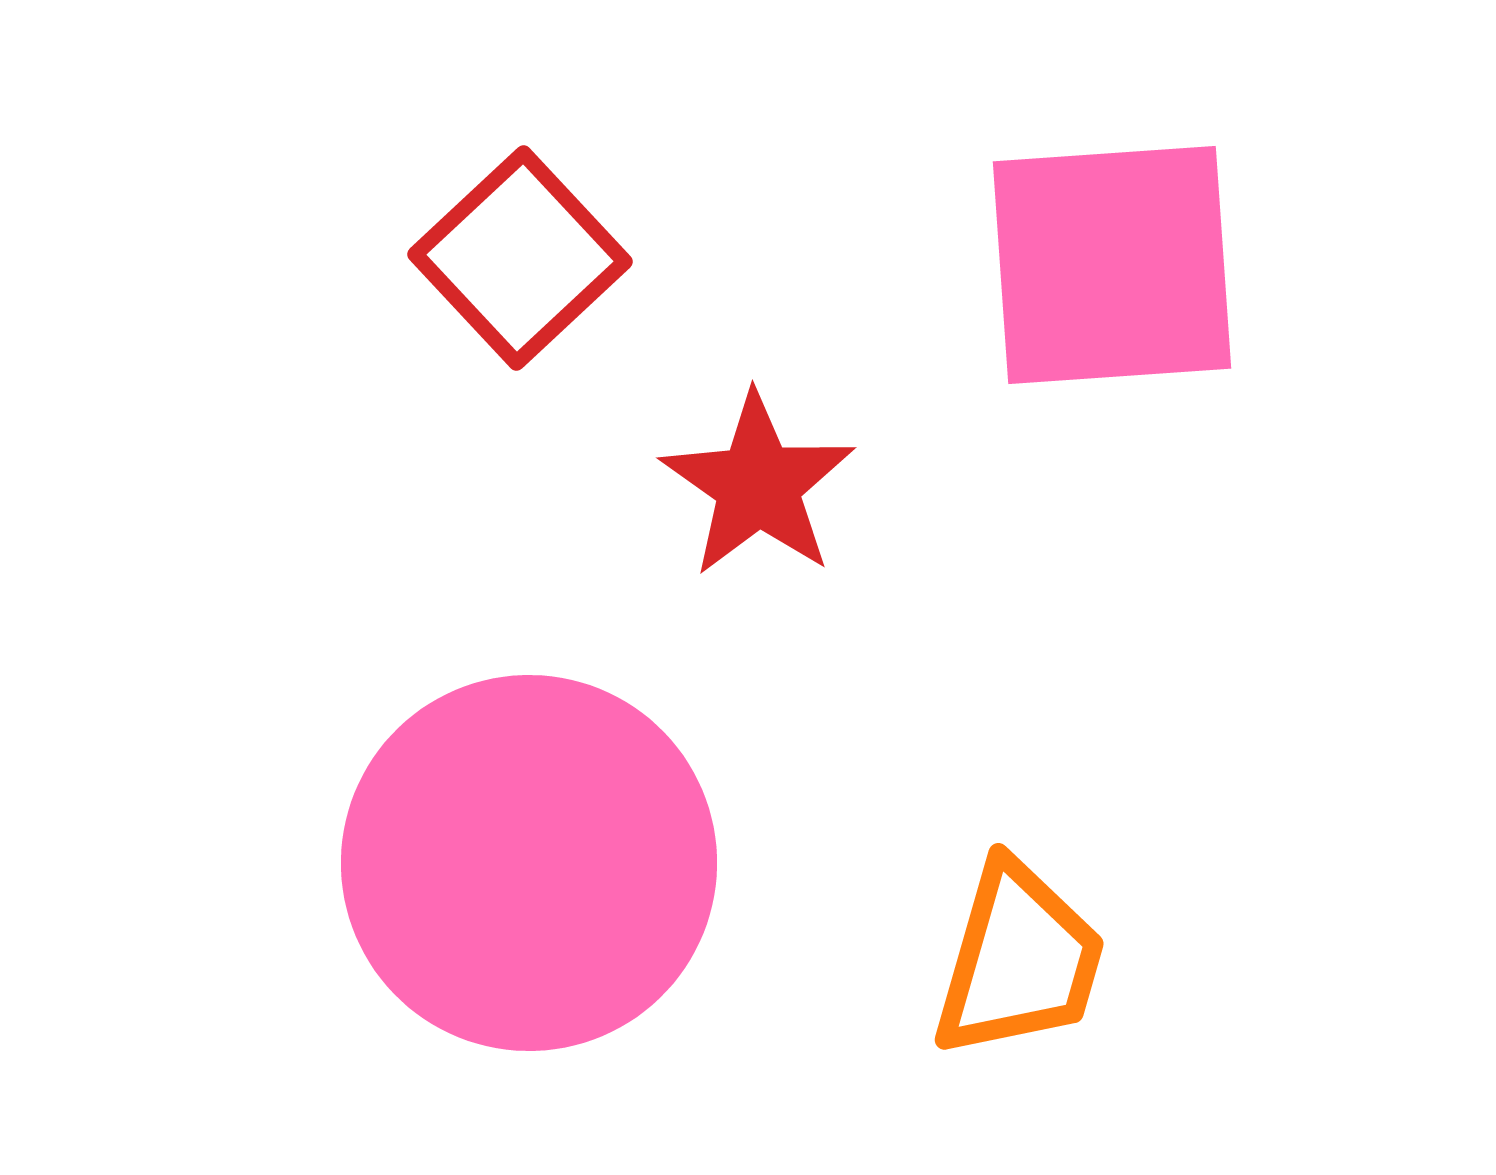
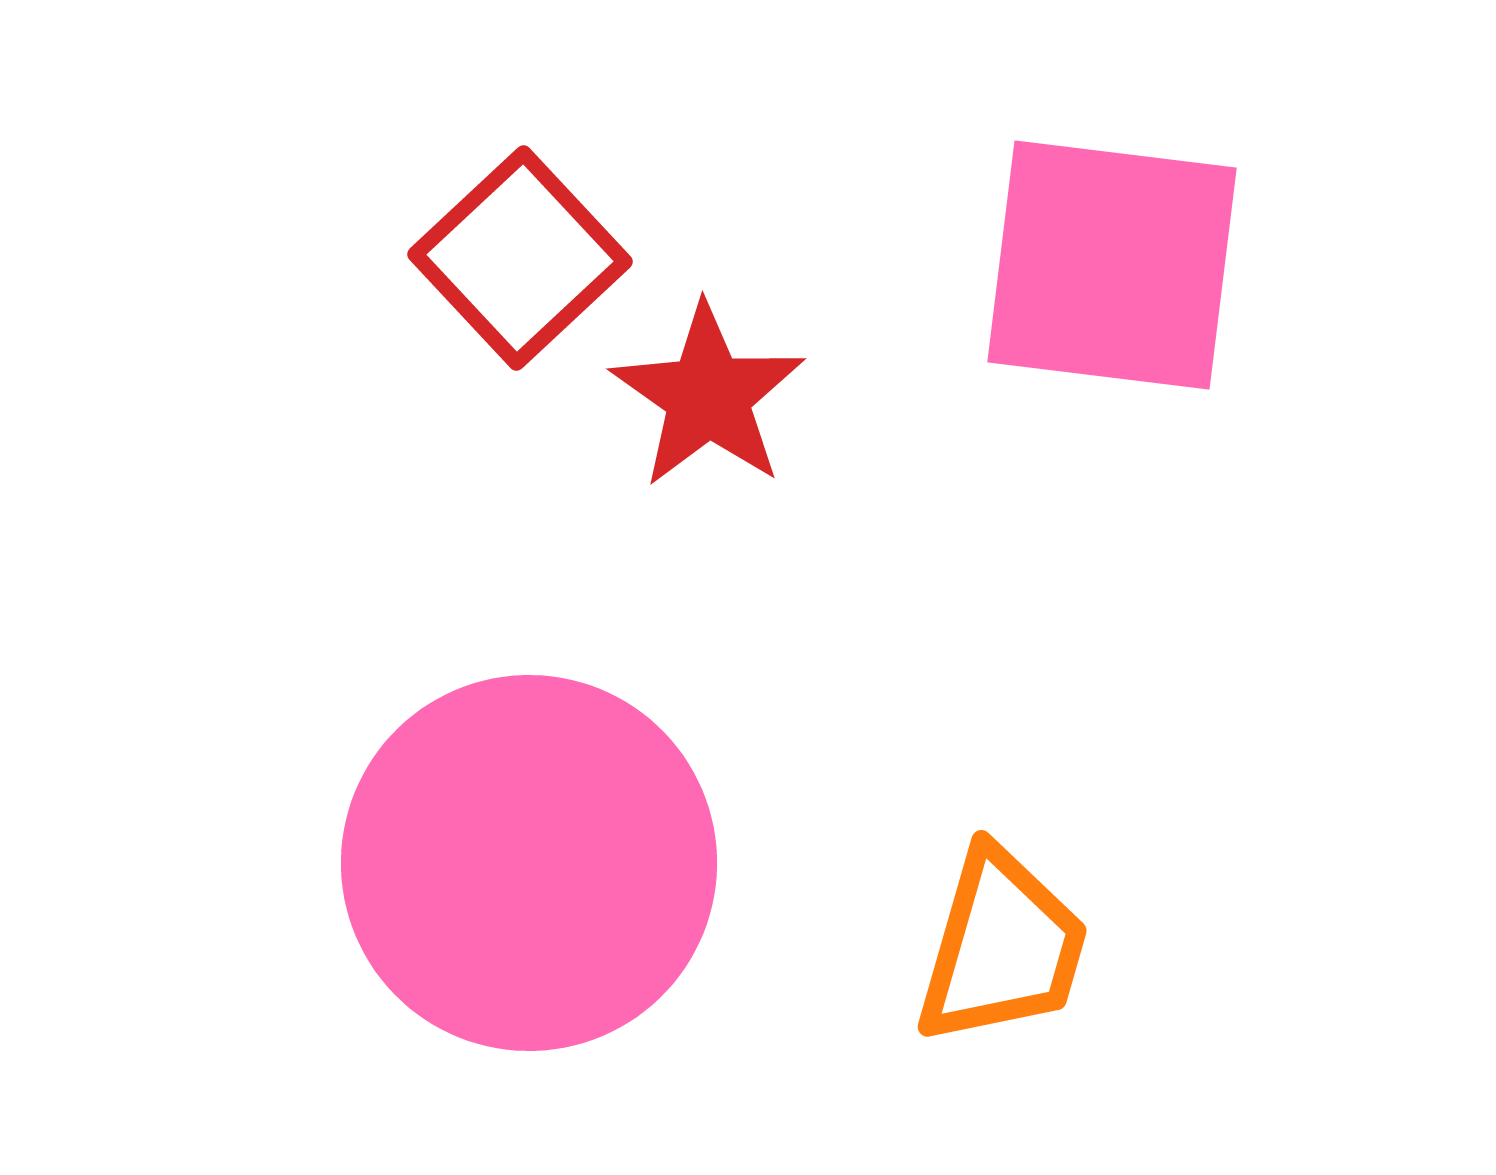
pink square: rotated 11 degrees clockwise
red star: moved 50 px left, 89 px up
orange trapezoid: moved 17 px left, 13 px up
